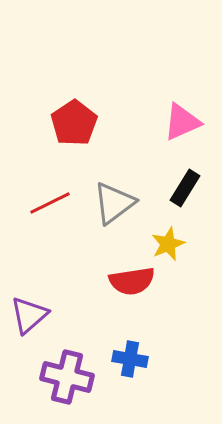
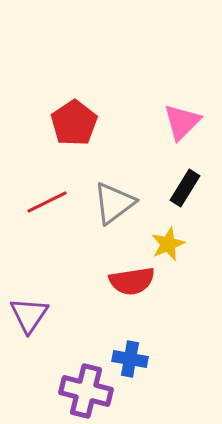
pink triangle: rotated 21 degrees counterclockwise
red line: moved 3 px left, 1 px up
purple triangle: rotated 15 degrees counterclockwise
purple cross: moved 19 px right, 14 px down
